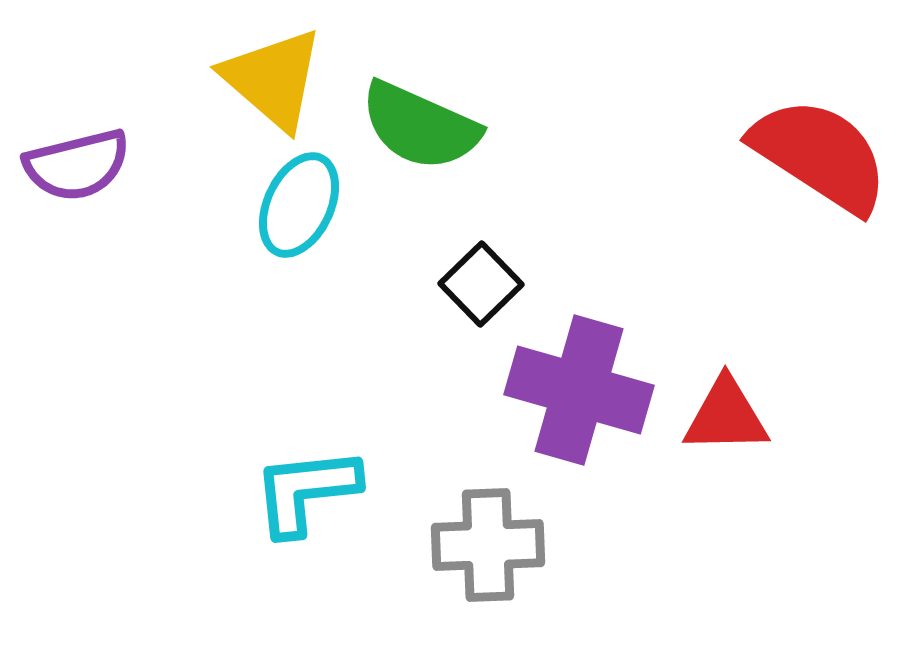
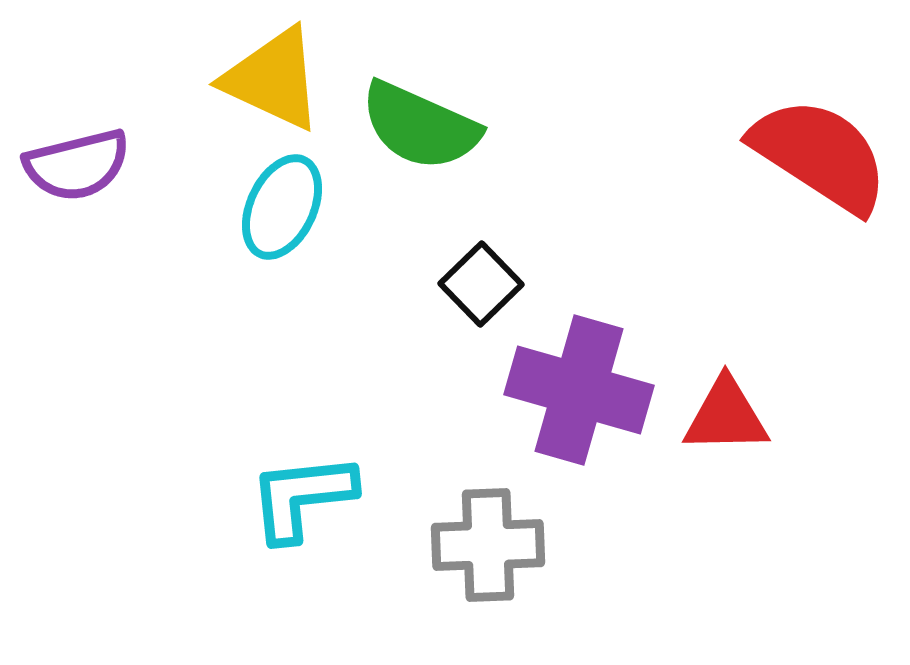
yellow triangle: rotated 16 degrees counterclockwise
cyan ellipse: moved 17 px left, 2 px down
cyan L-shape: moved 4 px left, 6 px down
